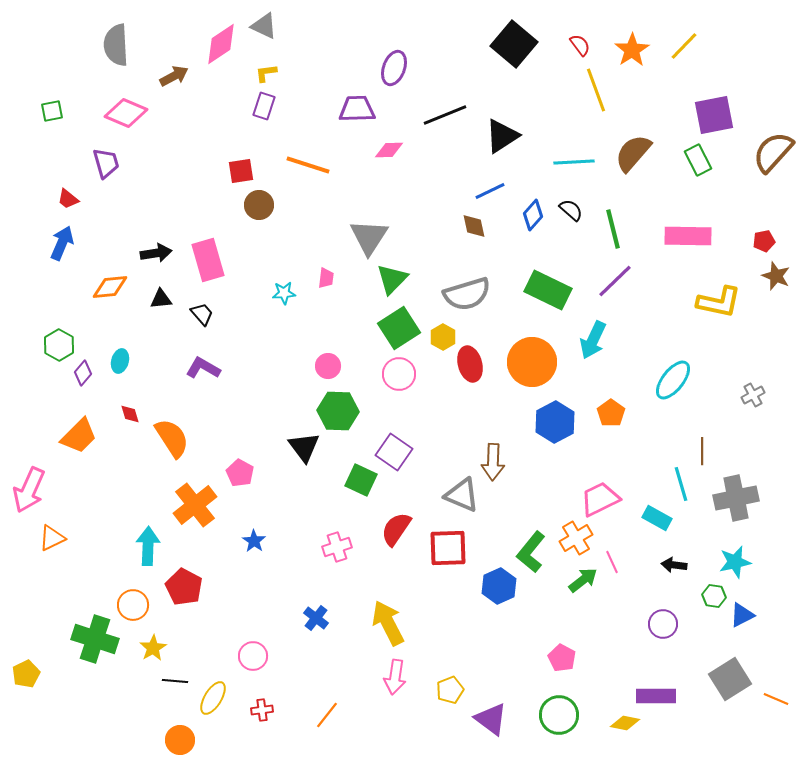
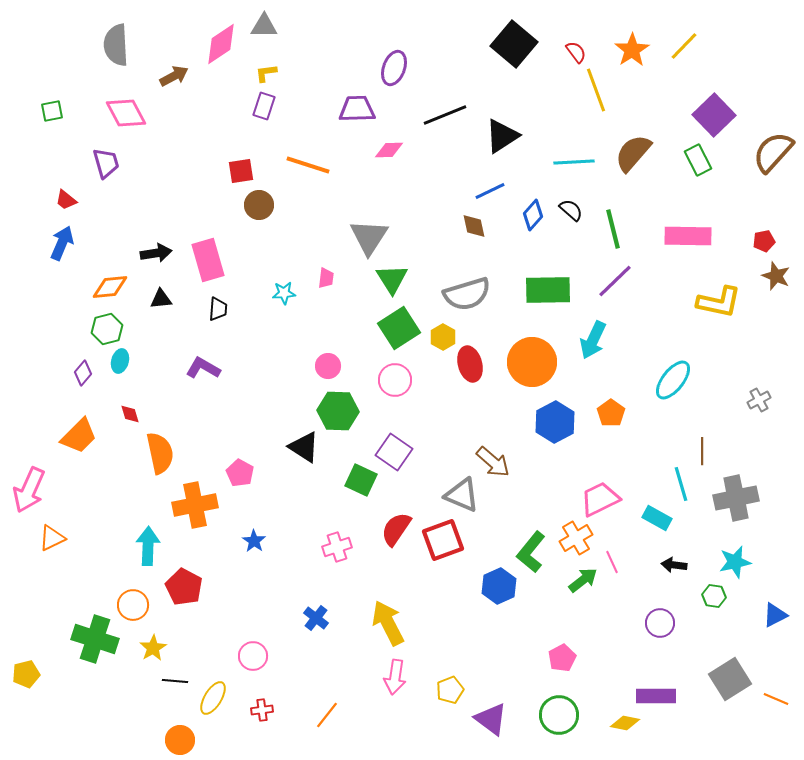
gray triangle at (264, 26): rotated 24 degrees counterclockwise
red semicircle at (580, 45): moved 4 px left, 7 px down
pink diamond at (126, 113): rotated 39 degrees clockwise
purple square at (714, 115): rotated 33 degrees counterclockwise
red trapezoid at (68, 199): moved 2 px left, 1 px down
green triangle at (392, 279): rotated 16 degrees counterclockwise
green rectangle at (548, 290): rotated 27 degrees counterclockwise
black trapezoid at (202, 314): moved 16 px right, 5 px up; rotated 45 degrees clockwise
green hexagon at (59, 345): moved 48 px right, 16 px up; rotated 16 degrees clockwise
pink circle at (399, 374): moved 4 px left, 6 px down
gray cross at (753, 395): moved 6 px right, 5 px down
orange semicircle at (172, 438): moved 12 px left, 15 px down; rotated 21 degrees clockwise
black triangle at (304, 447): rotated 20 degrees counterclockwise
brown arrow at (493, 462): rotated 51 degrees counterclockwise
orange cross at (195, 505): rotated 27 degrees clockwise
red square at (448, 548): moved 5 px left, 8 px up; rotated 18 degrees counterclockwise
blue triangle at (742, 615): moved 33 px right
purple circle at (663, 624): moved 3 px left, 1 px up
pink pentagon at (562, 658): rotated 16 degrees clockwise
yellow pentagon at (26, 674): rotated 12 degrees clockwise
